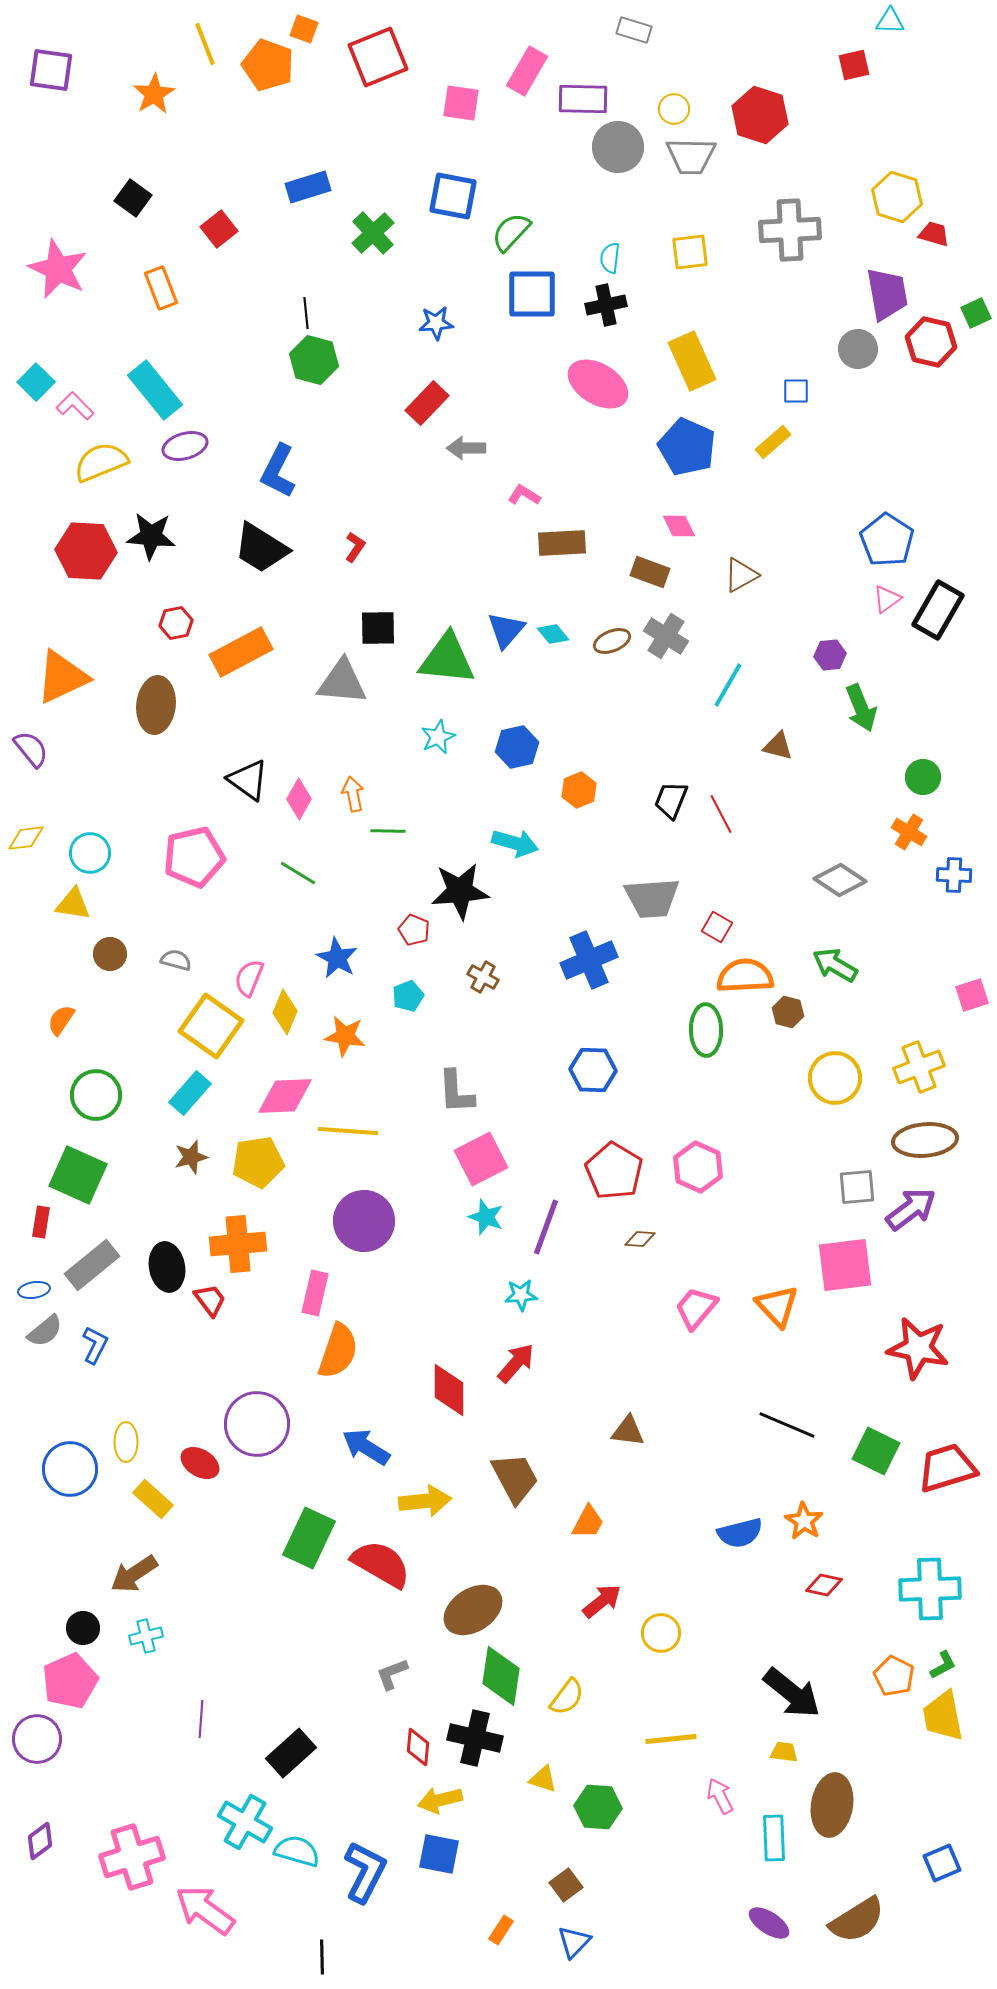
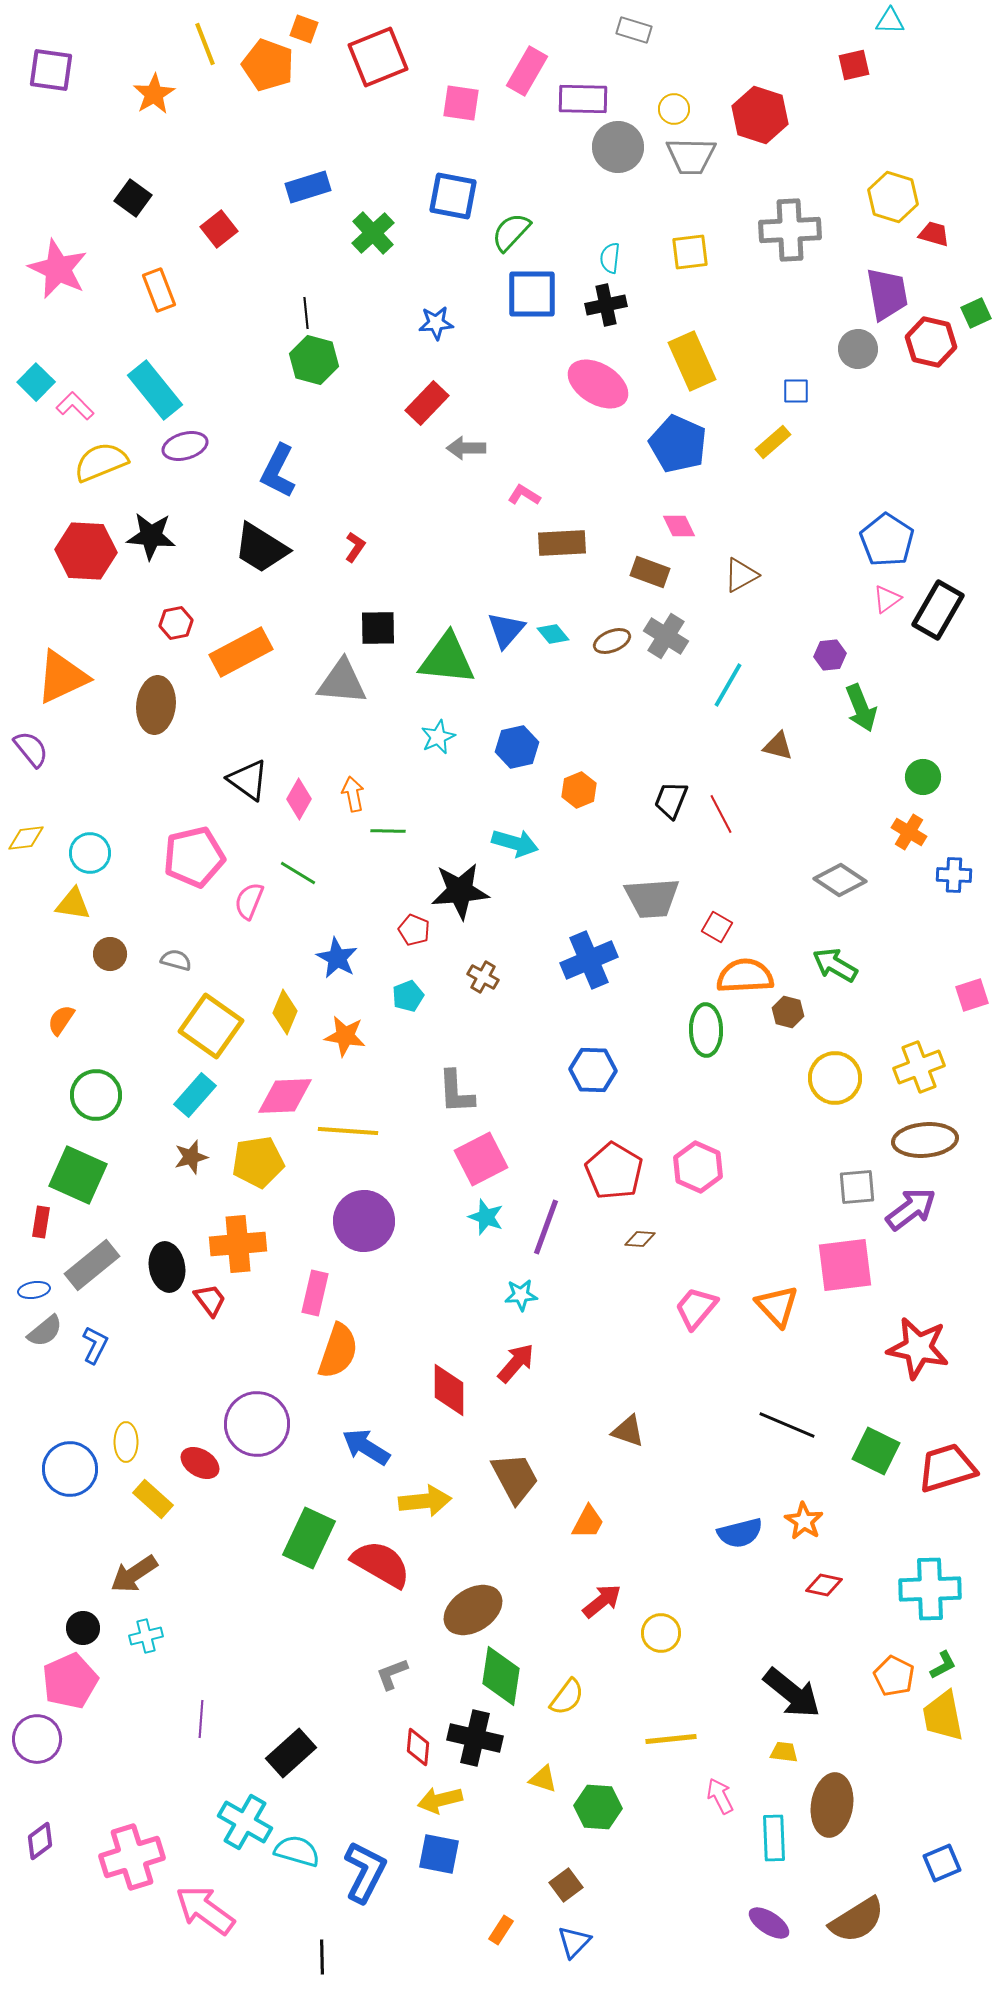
yellow hexagon at (897, 197): moved 4 px left
orange rectangle at (161, 288): moved 2 px left, 2 px down
blue pentagon at (687, 447): moved 9 px left, 3 px up
pink semicircle at (249, 978): moved 77 px up
cyan rectangle at (190, 1093): moved 5 px right, 2 px down
brown triangle at (628, 1431): rotated 12 degrees clockwise
